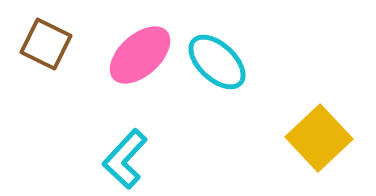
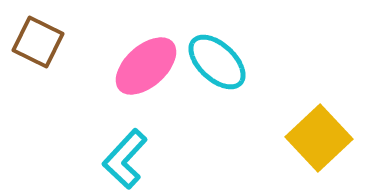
brown square: moved 8 px left, 2 px up
pink ellipse: moved 6 px right, 11 px down
